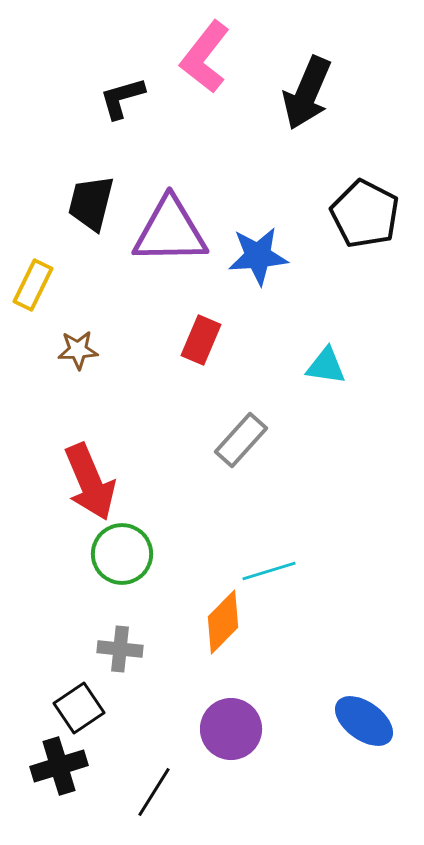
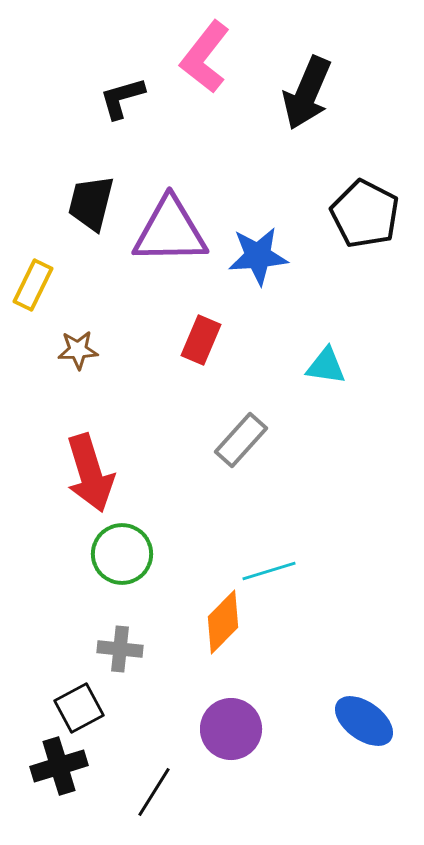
red arrow: moved 9 px up; rotated 6 degrees clockwise
black square: rotated 6 degrees clockwise
